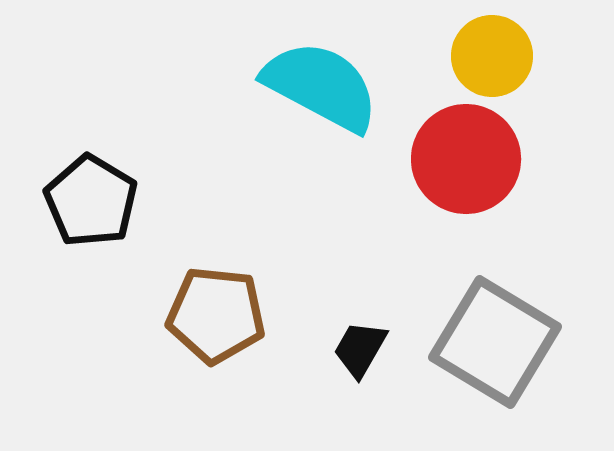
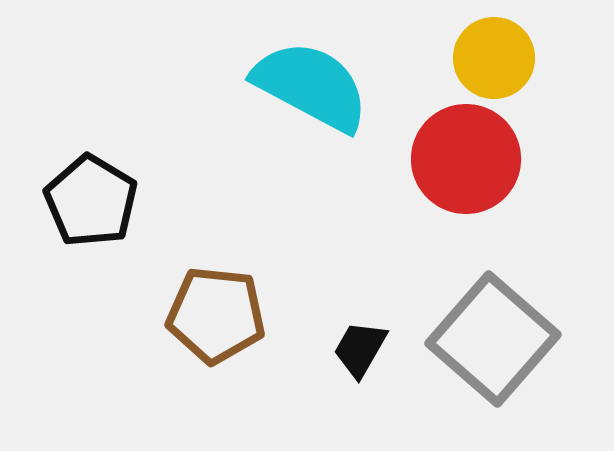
yellow circle: moved 2 px right, 2 px down
cyan semicircle: moved 10 px left
gray square: moved 2 px left, 3 px up; rotated 10 degrees clockwise
